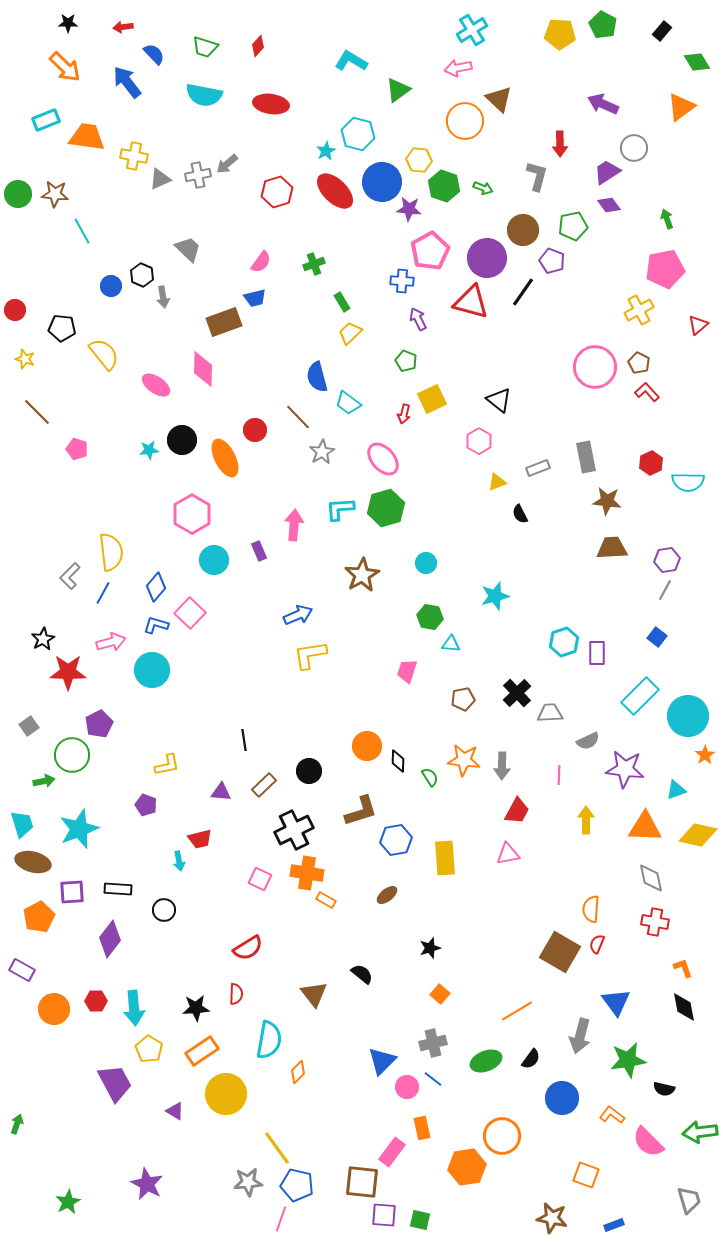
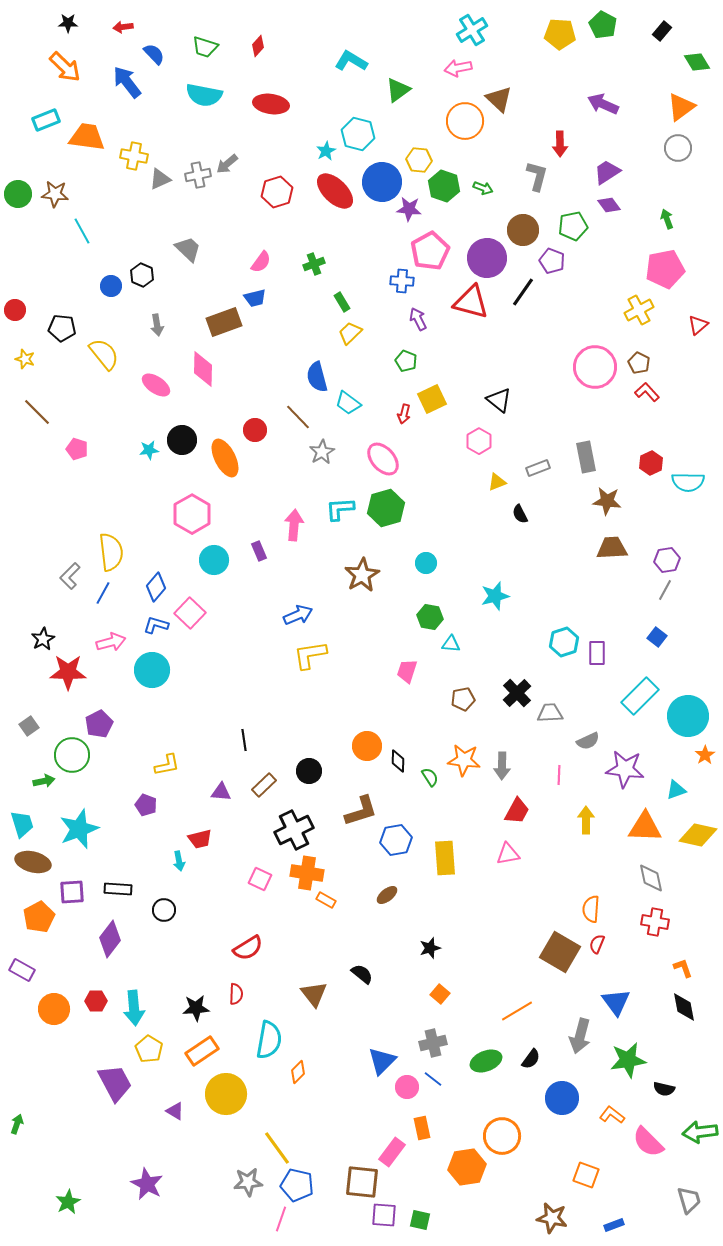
gray circle at (634, 148): moved 44 px right
gray arrow at (163, 297): moved 6 px left, 28 px down
